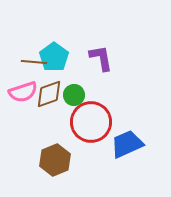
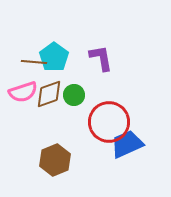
red circle: moved 18 px right
